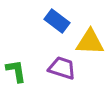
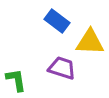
green L-shape: moved 9 px down
